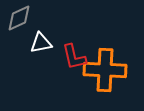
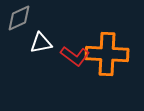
red L-shape: moved 1 px right, 1 px up; rotated 40 degrees counterclockwise
orange cross: moved 2 px right, 16 px up
